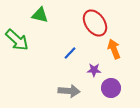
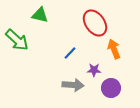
gray arrow: moved 4 px right, 6 px up
